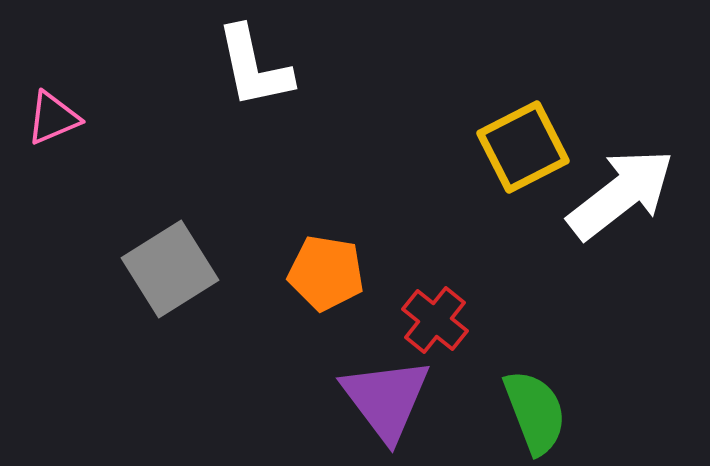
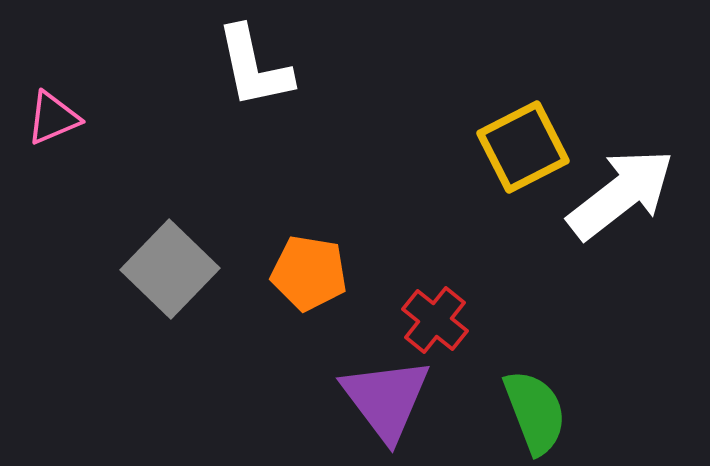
gray square: rotated 14 degrees counterclockwise
orange pentagon: moved 17 px left
